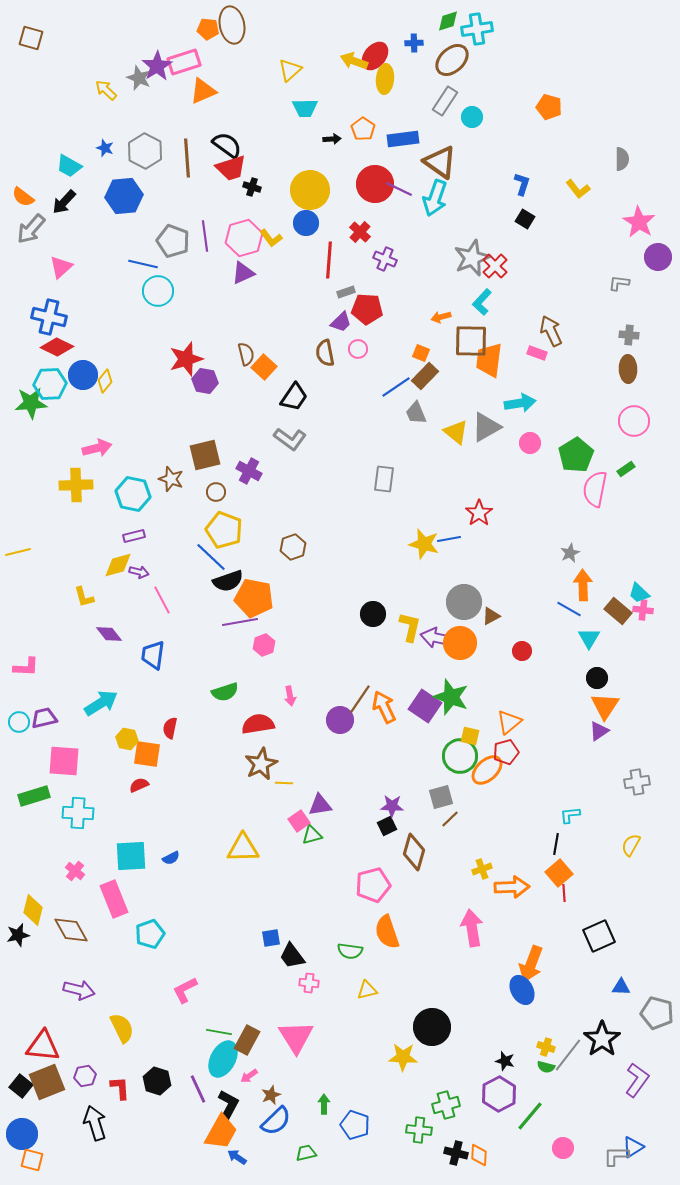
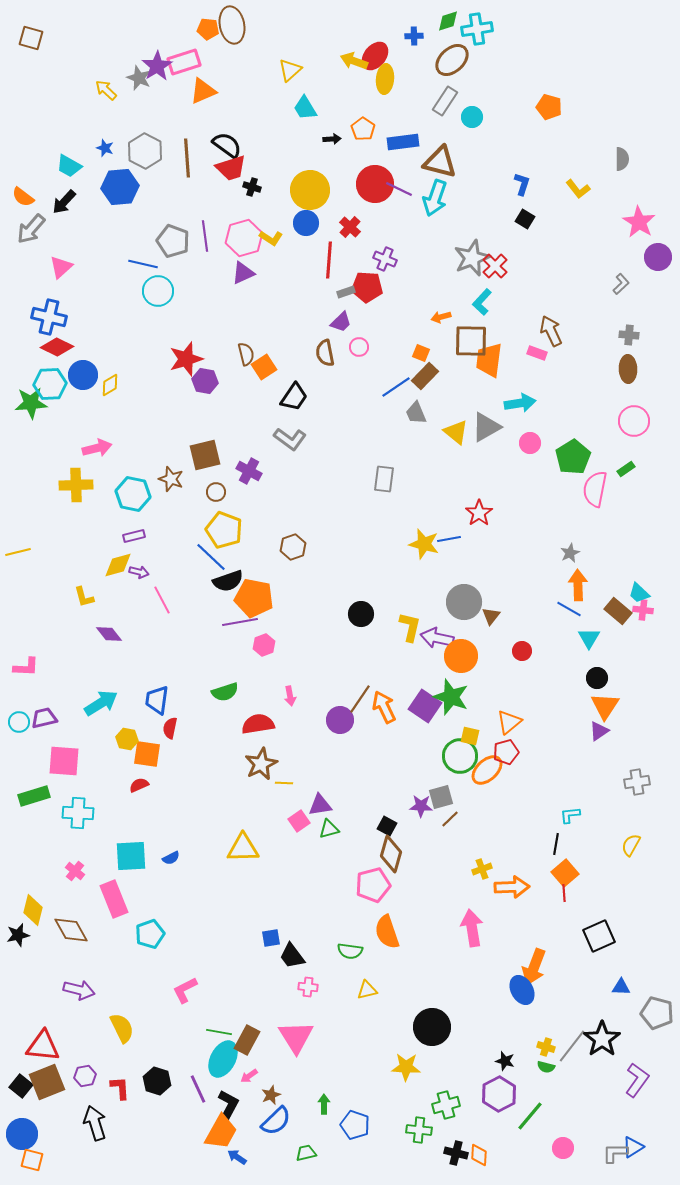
blue cross at (414, 43): moved 7 px up
cyan trapezoid at (305, 108): rotated 60 degrees clockwise
blue rectangle at (403, 139): moved 3 px down
brown triangle at (440, 162): rotated 21 degrees counterclockwise
blue hexagon at (124, 196): moved 4 px left, 9 px up
red cross at (360, 232): moved 10 px left, 5 px up
yellow L-shape at (271, 238): rotated 20 degrees counterclockwise
gray L-shape at (619, 283): moved 2 px right, 1 px down; rotated 130 degrees clockwise
red pentagon at (367, 309): moved 22 px up
pink circle at (358, 349): moved 1 px right, 2 px up
orange square at (264, 367): rotated 15 degrees clockwise
yellow diamond at (105, 381): moved 5 px right, 4 px down; rotated 20 degrees clockwise
green pentagon at (576, 455): moved 3 px left, 2 px down
orange arrow at (583, 585): moved 5 px left
black circle at (373, 614): moved 12 px left
brown triangle at (491, 616): rotated 24 degrees counterclockwise
orange circle at (460, 643): moved 1 px right, 13 px down
blue trapezoid at (153, 655): moved 4 px right, 45 px down
purple star at (392, 806): moved 29 px right
black square at (387, 826): rotated 36 degrees counterclockwise
green triangle at (312, 835): moved 17 px right, 6 px up
brown diamond at (414, 852): moved 23 px left, 2 px down
orange square at (559, 873): moved 6 px right
orange arrow at (531, 964): moved 3 px right, 3 px down
pink cross at (309, 983): moved 1 px left, 4 px down
gray line at (568, 1055): moved 4 px right, 9 px up
yellow star at (403, 1057): moved 3 px right, 10 px down
gray L-shape at (616, 1156): moved 1 px left, 3 px up
